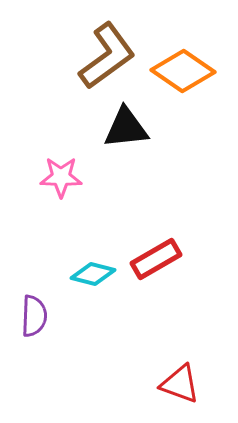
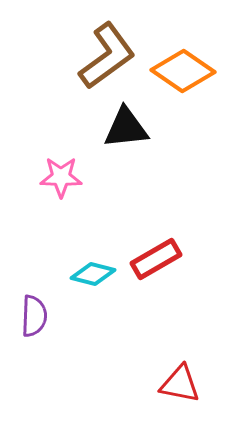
red triangle: rotated 9 degrees counterclockwise
